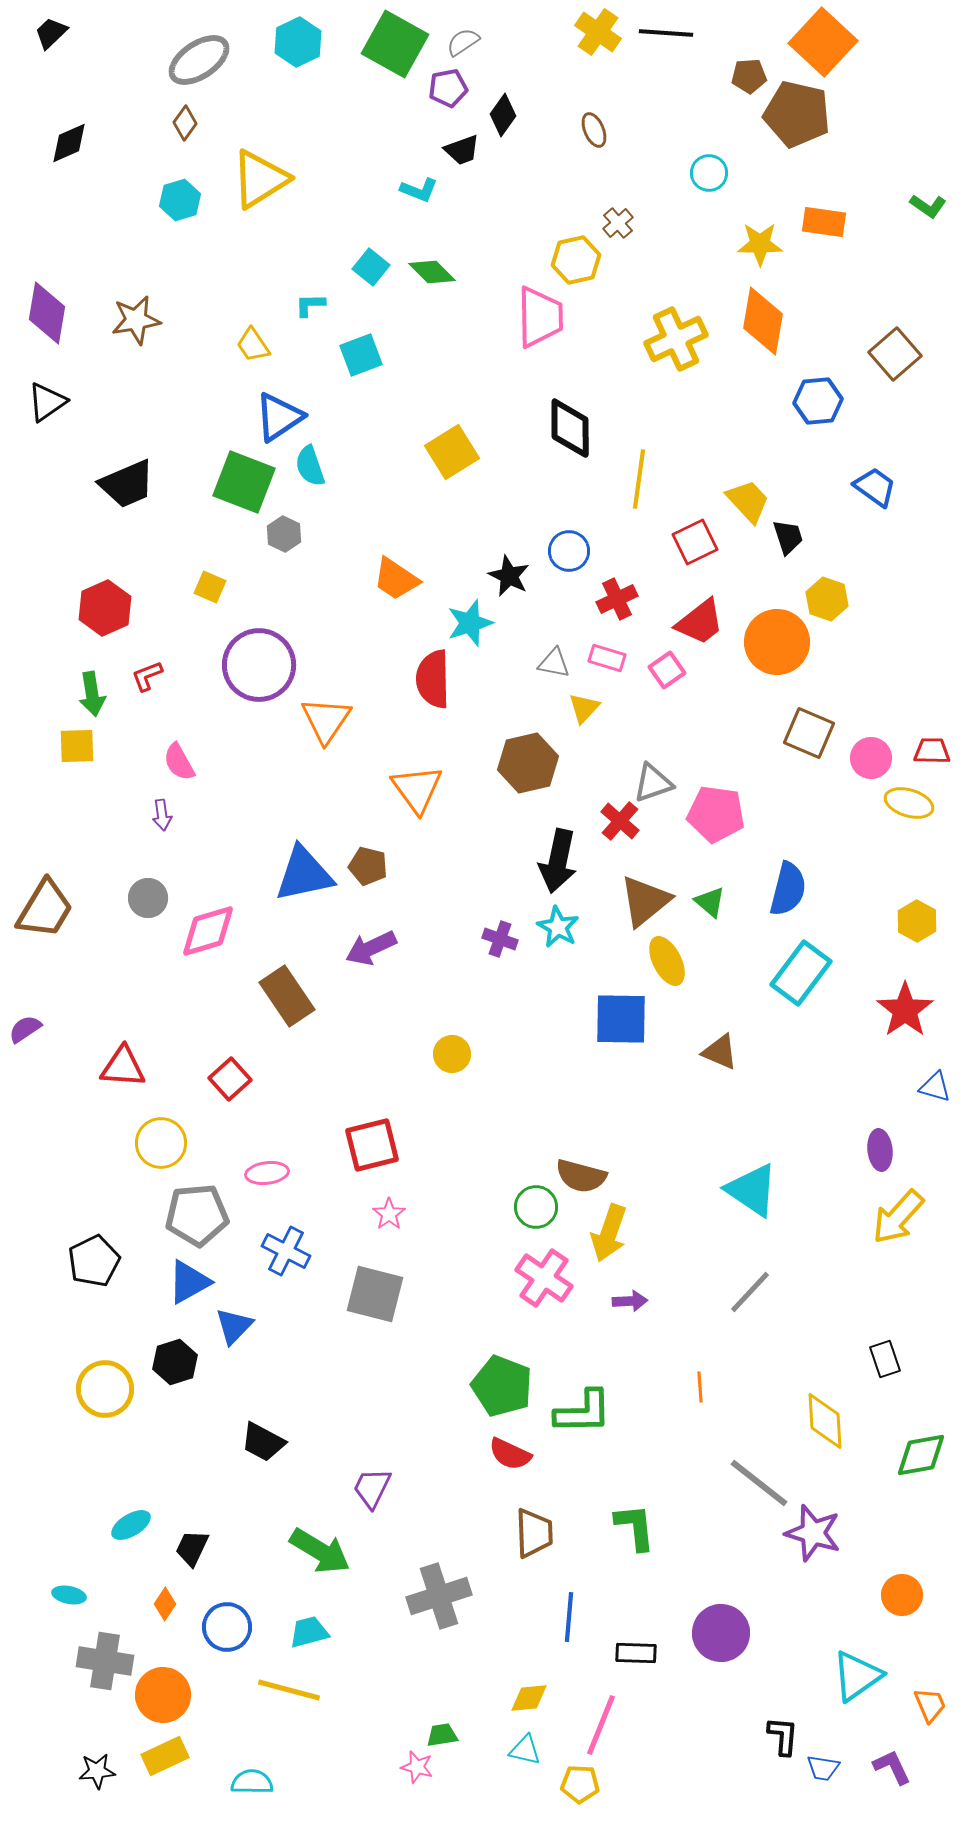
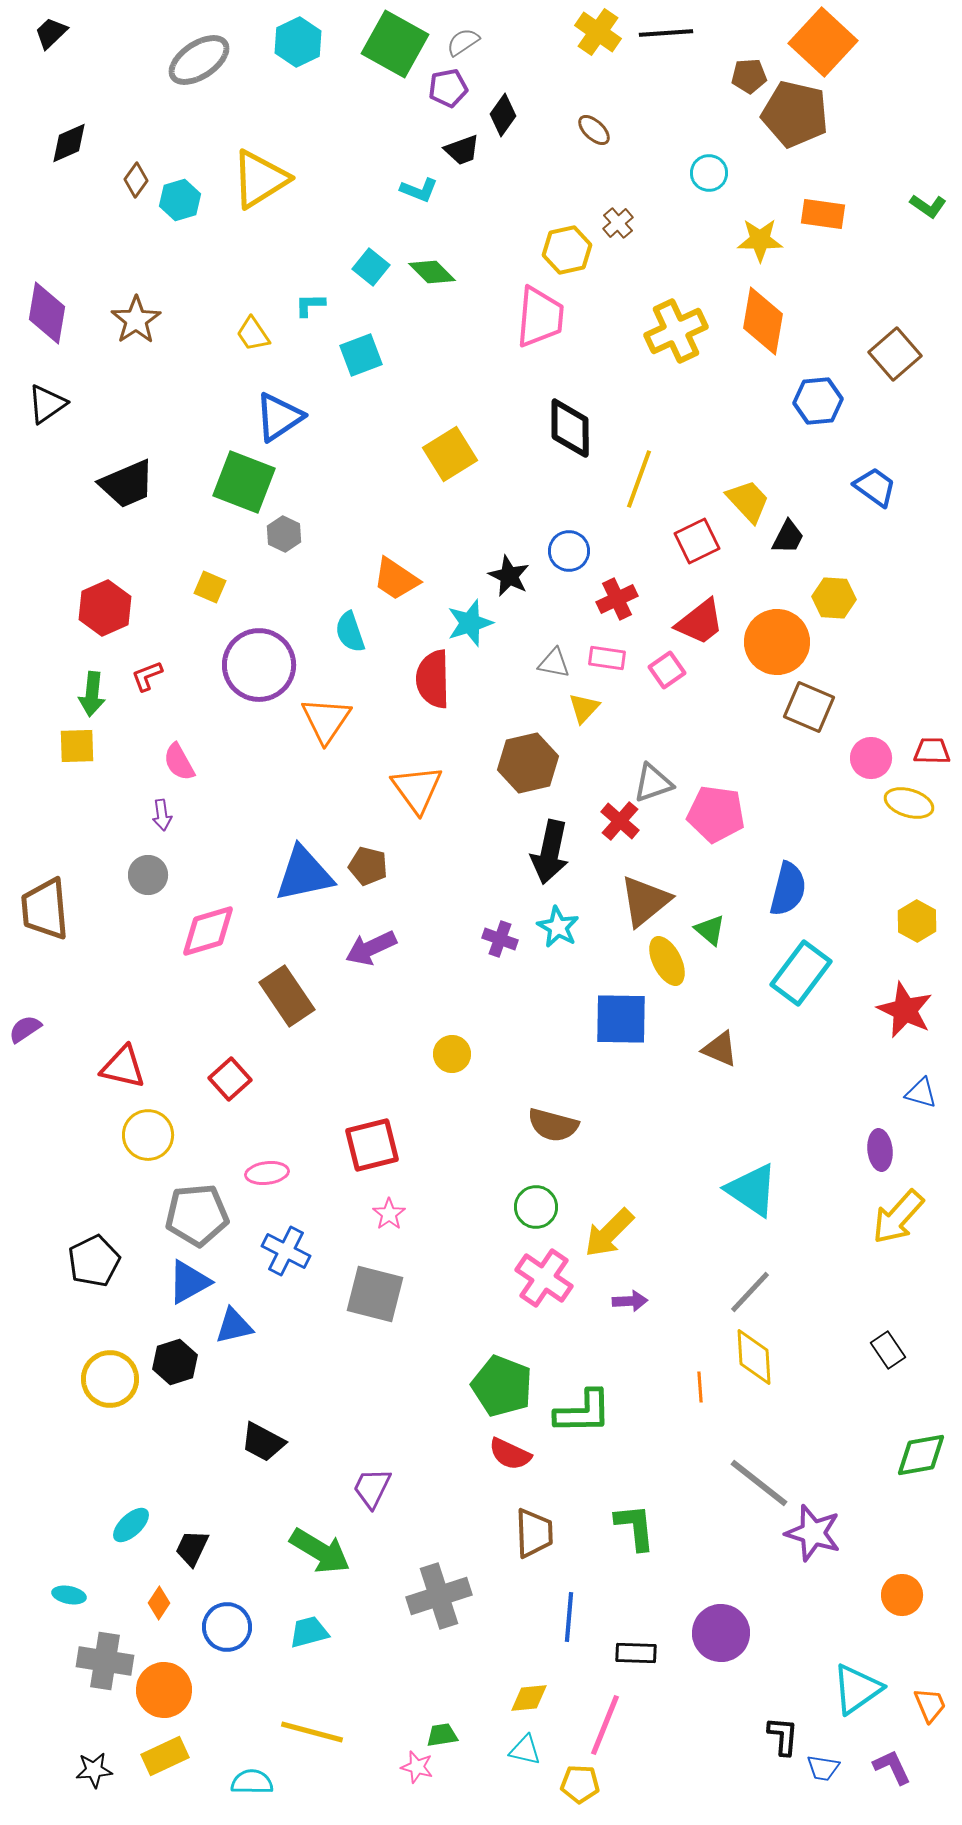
black line at (666, 33): rotated 8 degrees counterclockwise
brown pentagon at (797, 114): moved 2 px left
brown diamond at (185, 123): moved 49 px left, 57 px down
brown ellipse at (594, 130): rotated 24 degrees counterclockwise
orange rectangle at (824, 222): moved 1 px left, 8 px up
yellow star at (760, 244): moved 4 px up
yellow hexagon at (576, 260): moved 9 px left, 10 px up
pink trapezoid at (540, 317): rotated 6 degrees clockwise
brown star at (136, 320): rotated 24 degrees counterclockwise
yellow cross at (676, 339): moved 8 px up
yellow trapezoid at (253, 345): moved 11 px up
black triangle at (47, 402): moved 2 px down
yellow square at (452, 452): moved 2 px left, 2 px down
cyan semicircle at (310, 466): moved 40 px right, 166 px down
yellow line at (639, 479): rotated 12 degrees clockwise
black trapezoid at (788, 537): rotated 45 degrees clockwise
red square at (695, 542): moved 2 px right, 1 px up
yellow hexagon at (827, 599): moved 7 px right, 1 px up; rotated 15 degrees counterclockwise
pink rectangle at (607, 658): rotated 9 degrees counterclockwise
green arrow at (92, 694): rotated 15 degrees clockwise
brown square at (809, 733): moved 26 px up
black arrow at (558, 861): moved 8 px left, 9 px up
gray circle at (148, 898): moved 23 px up
green triangle at (710, 902): moved 28 px down
brown trapezoid at (45, 909): rotated 144 degrees clockwise
red star at (905, 1010): rotated 12 degrees counterclockwise
brown triangle at (720, 1052): moved 3 px up
red triangle at (123, 1067): rotated 9 degrees clockwise
blue triangle at (935, 1087): moved 14 px left, 6 px down
yellow circle at (161, 1143): moved 13 px left, 8 px up
brown semicircle at (581, 1176): moved 28 px left, 51 px up
yellow arrow at (609, 1233): rotated 26 degrees clockwise
blue triangle at (234, 1326): rotated 33 degrees clockwise
black rectangle at (885, 1359): moved 3 px right, 9 px up; rotated 15 degrees counterclockwise
yellow circle at (105, 1389): moved 5 px right, 10 px up
yellow diamond at (825, 1421): moved 71 px left, 64 px up
cyan ellipse at (131, 1525): rotated 12 degrees counterclockwise
orange diamond at (165, 1604): moved 6 px left, 1 px up
cyan triangle at (857, 1676): moved 13 px down
yellow line at (289, 1690): moved 23 px right, 42 px down
orange circle at (163, 1695): moved 1 px right, 5 px up
pink line at (601, 1725): moved 4 px right
black star at (97, 1771): moved 3 px left, 1 px up
